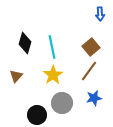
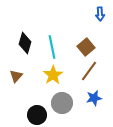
brown square: moved 5 px left
